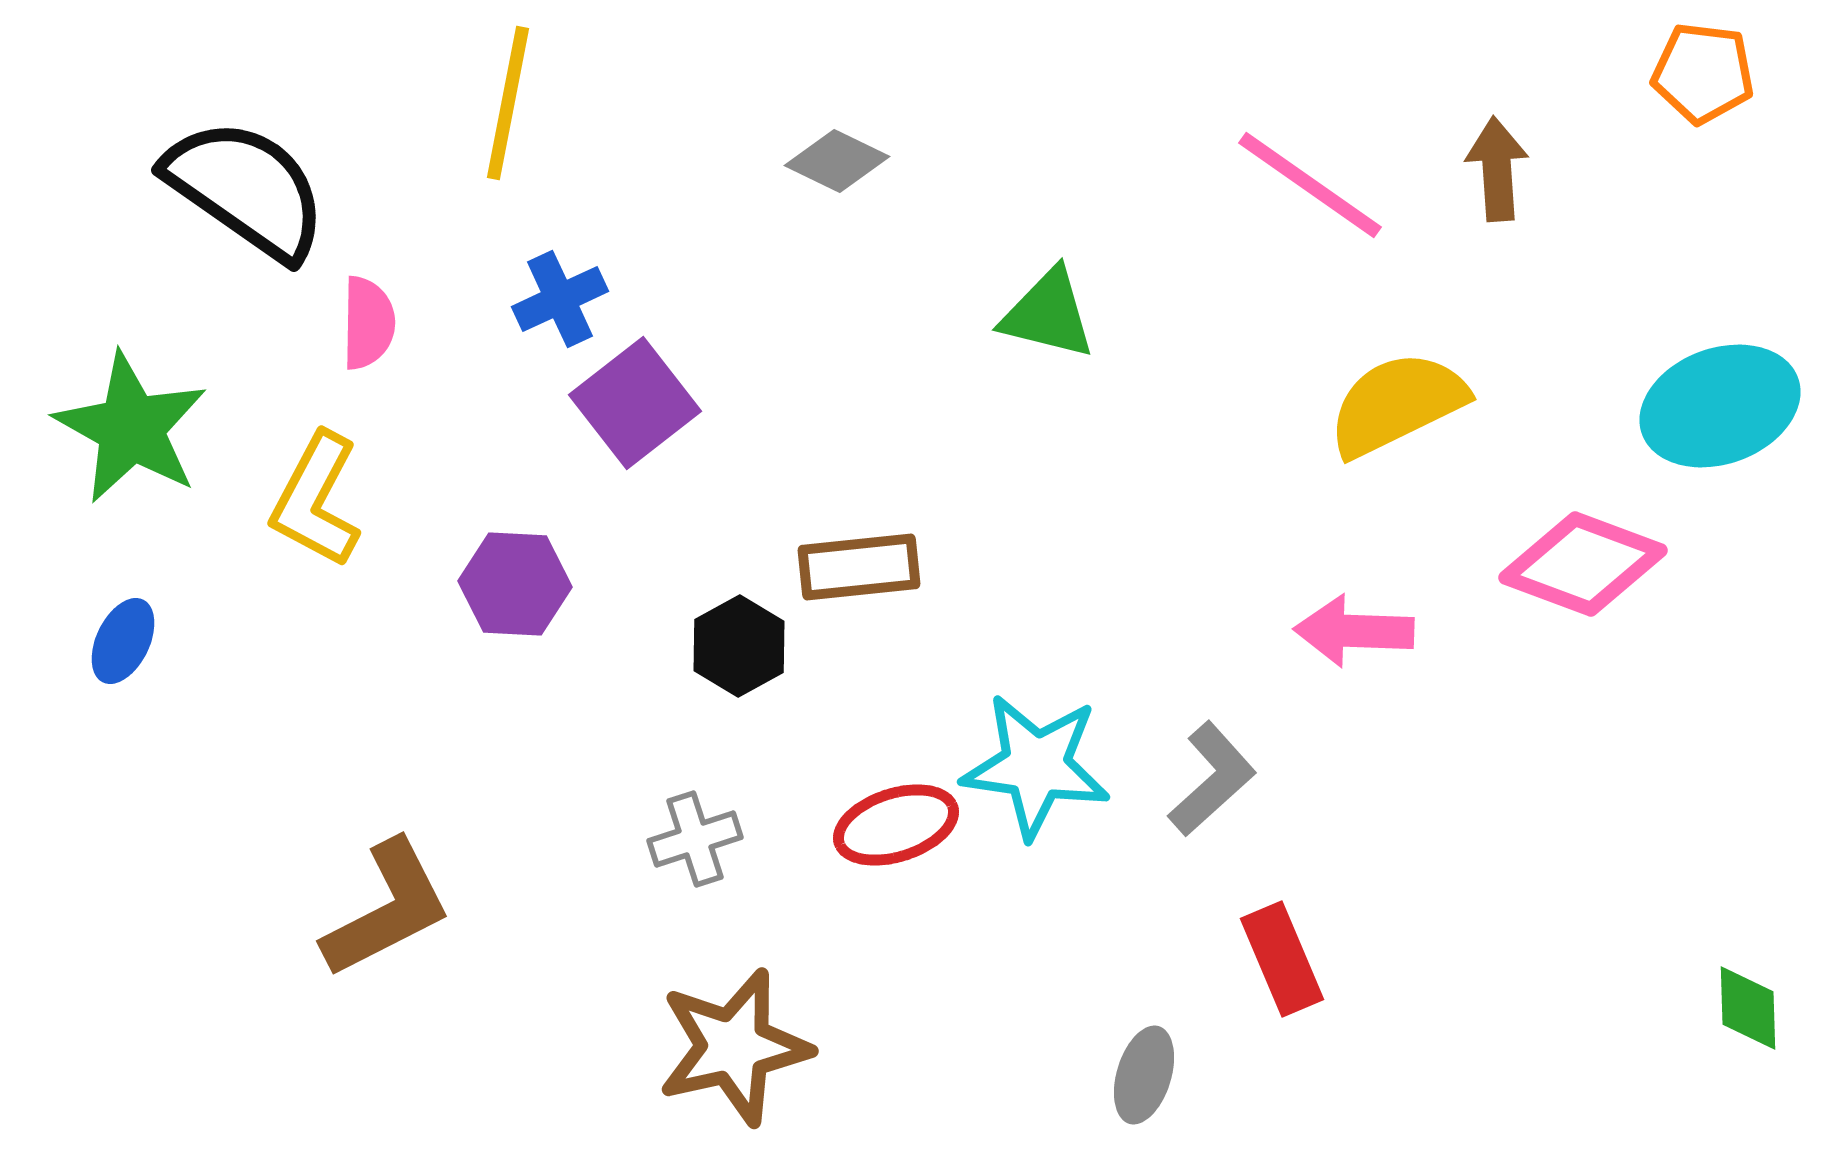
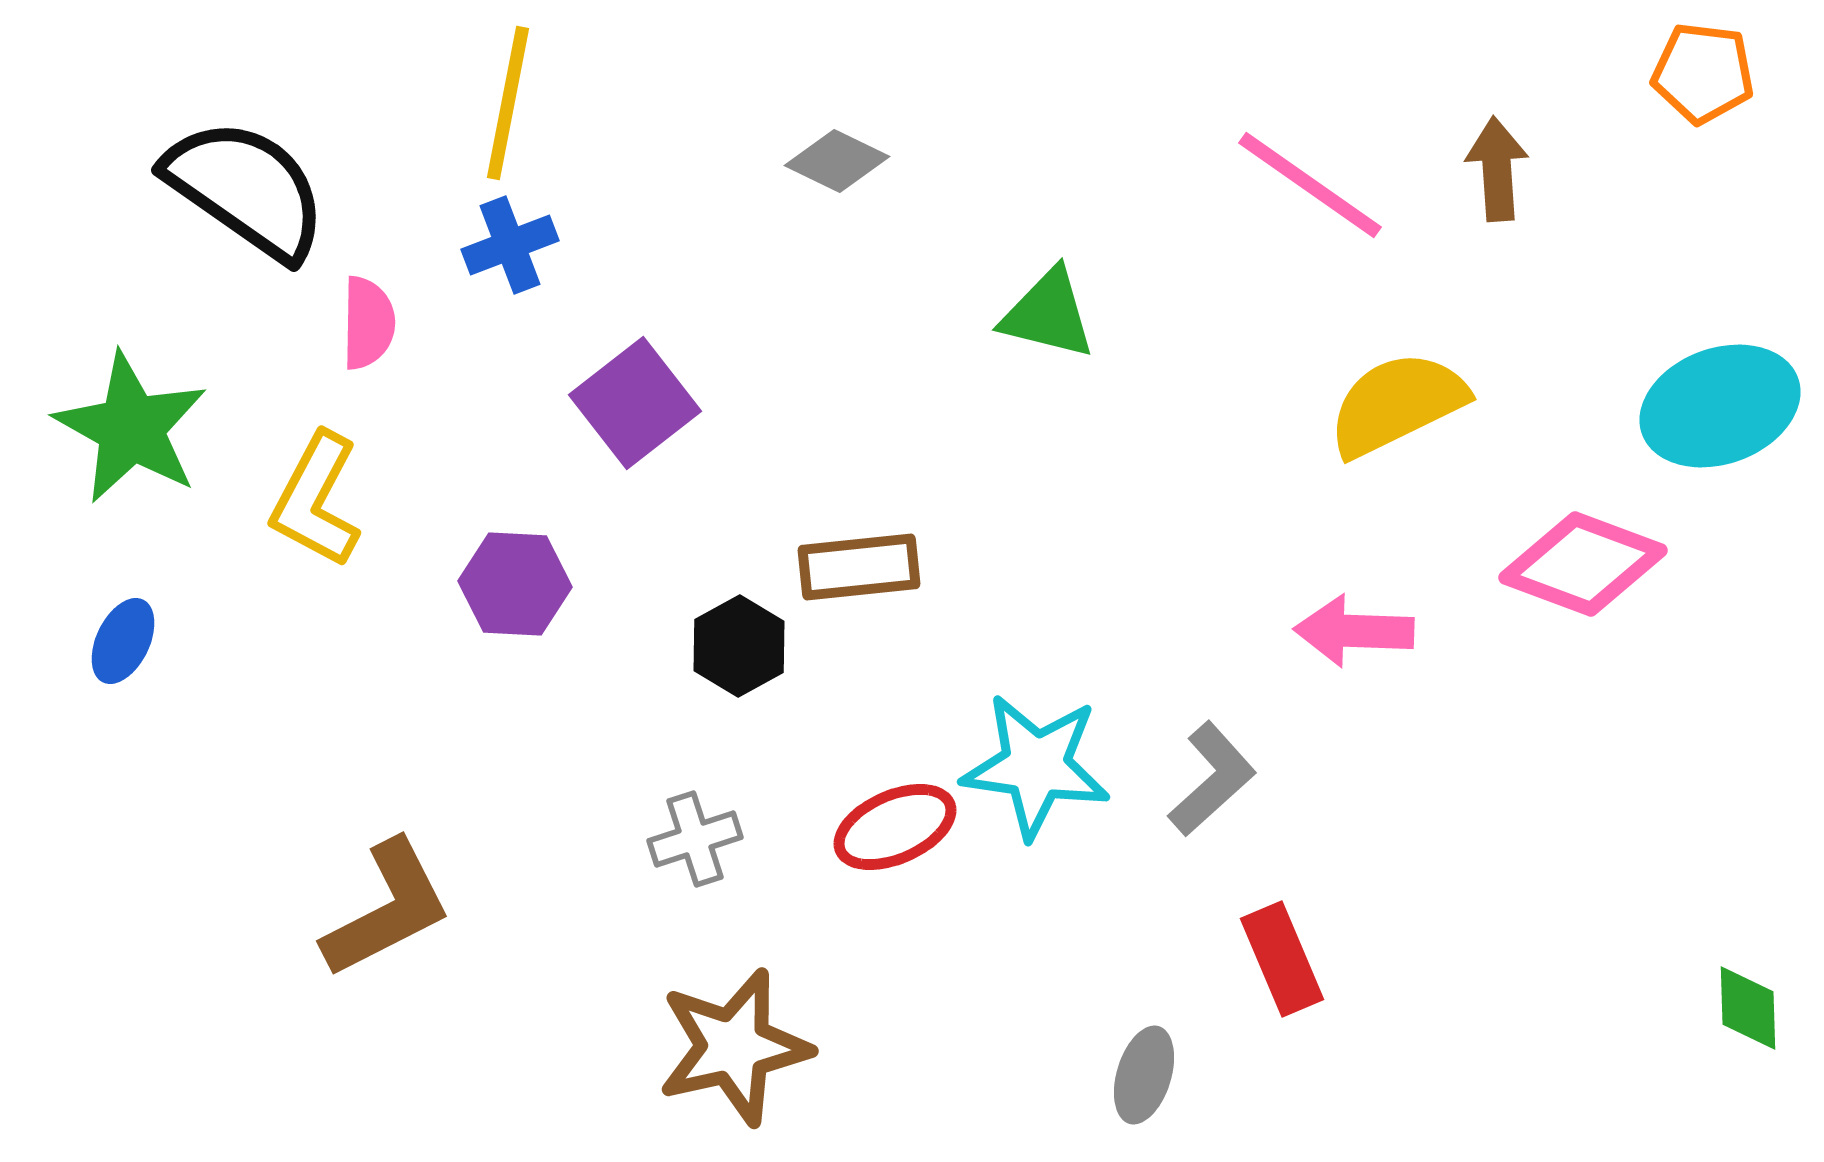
blue cross: moved 50 px left, 54 px up; rotated 4 degrees clockwise
red ellipse: moved 1 px left, 2 px down; rotated 6 degrees counterclockwise
